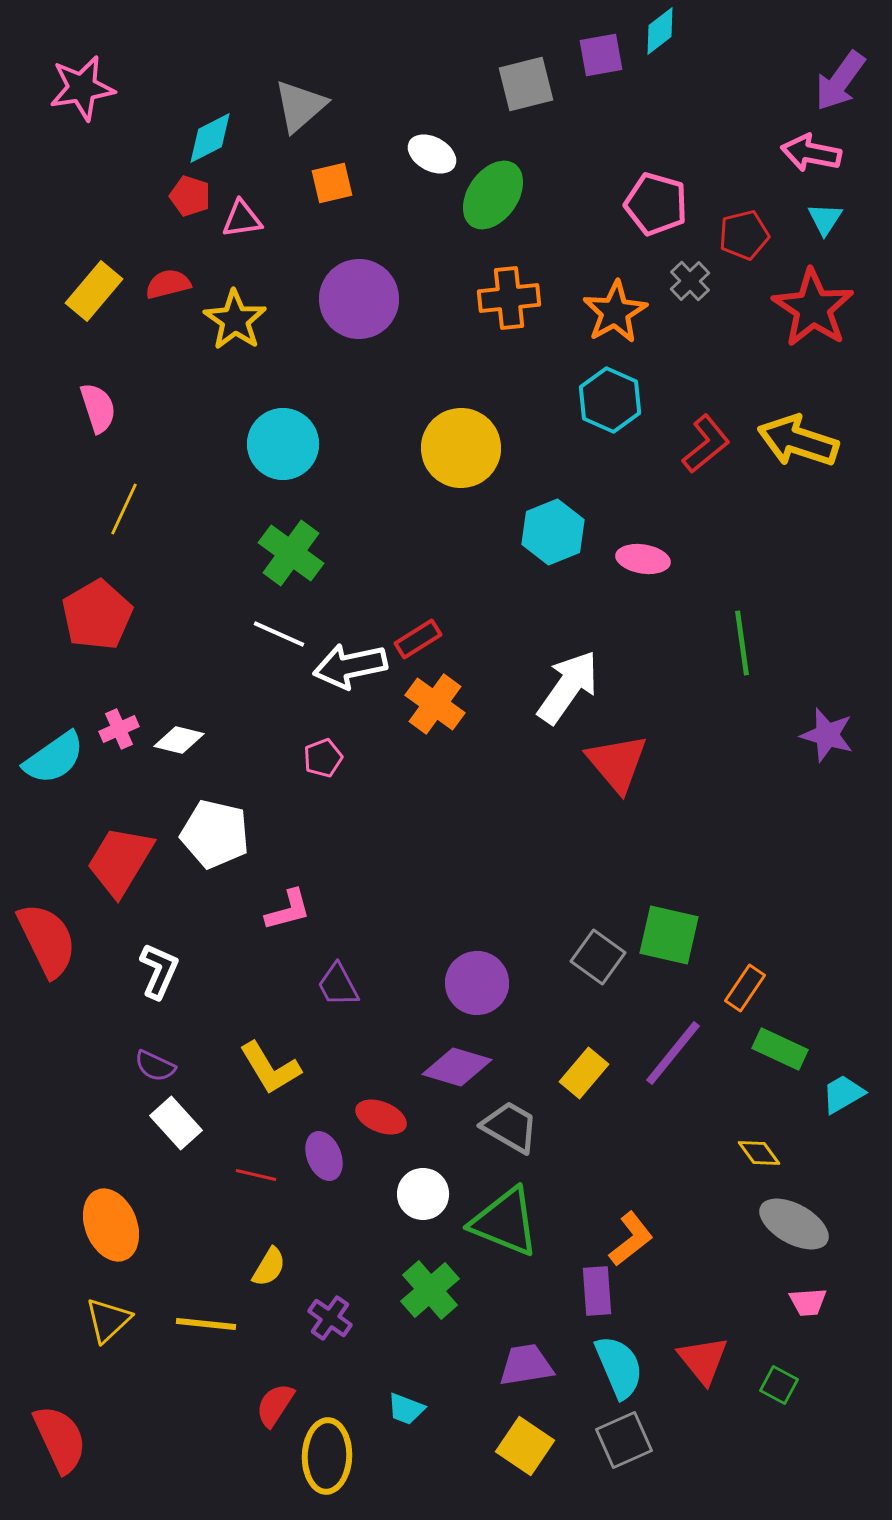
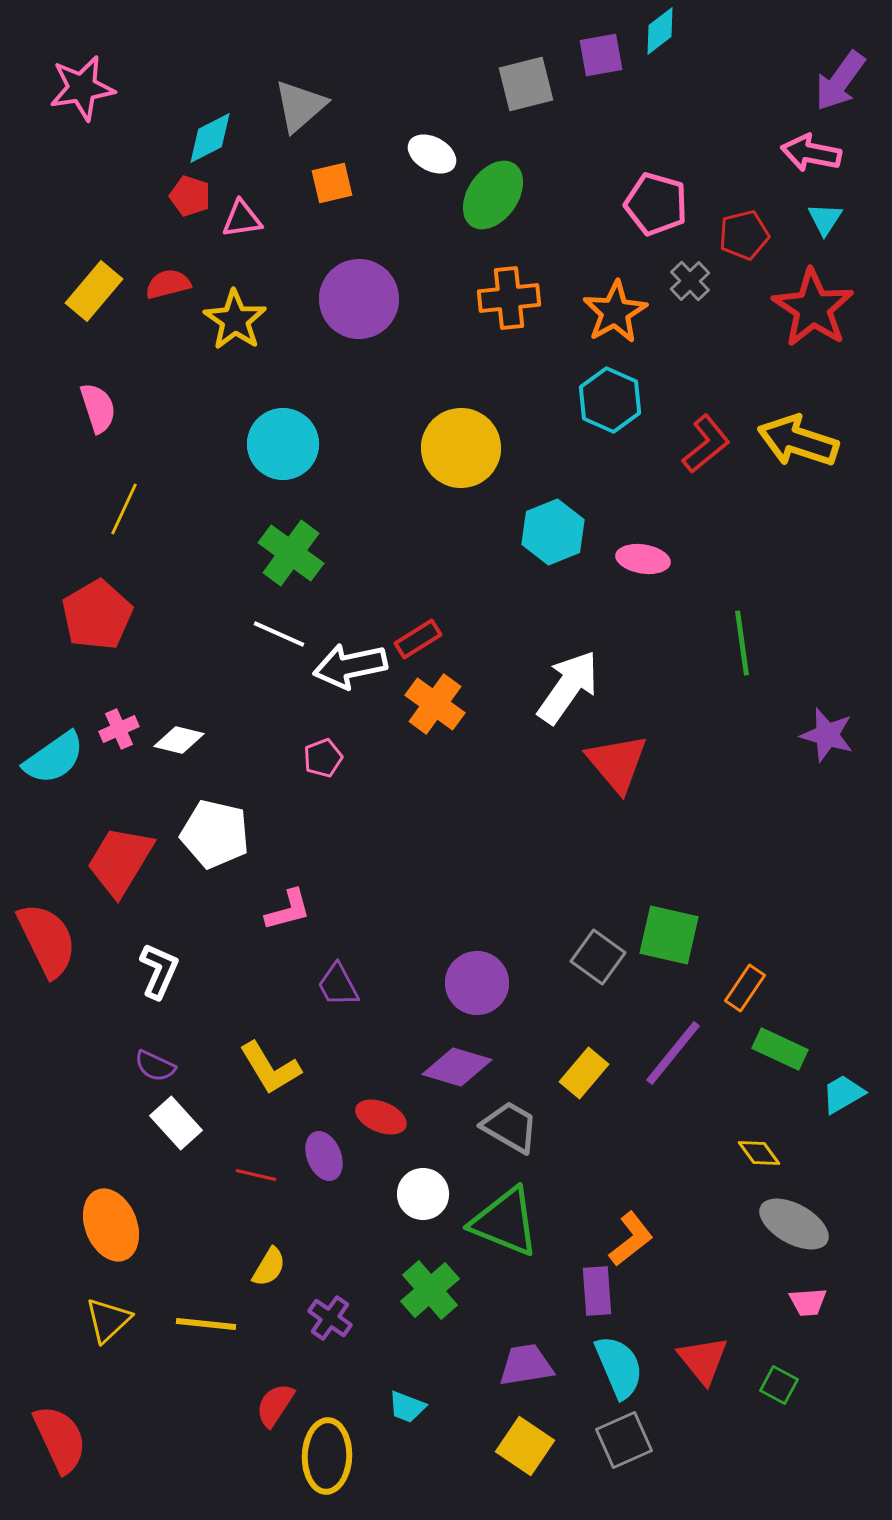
cyan trapezoid at (406, 1409): moved 1 px right, 2 px up
